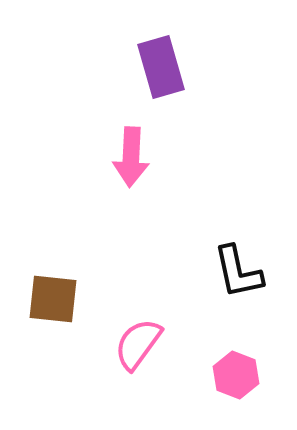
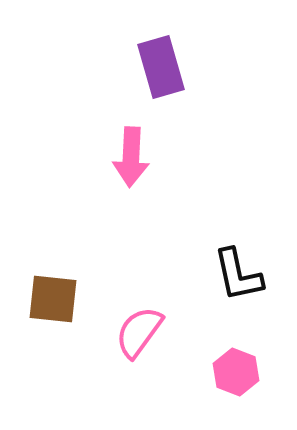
black L-shape: moved 3 px down
pink semicircle: moved 1 px right, 12 px up
pink hexagon: moved 3 px up
